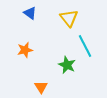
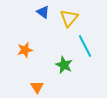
blue triangle: moved 13 px right, 1 px up
yellow triangle: rotated 18 degrees clockwise
green star: moved 3 px left
orange triangle: moved 4 px left
